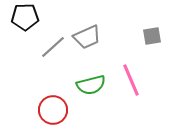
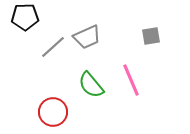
gray square: moved 1 px left
green semicircle: rotated 64 degrees clockwise
red circle: moved 2 px down
